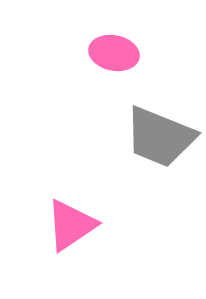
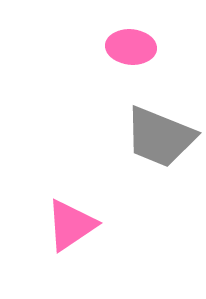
pink ellipse: moved 17 px right, 6 px up; rotated 6 degrees counterclockwise
